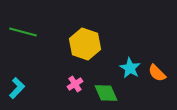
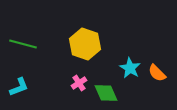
green line: moved 12 px down
pink cross: moved 4 px right, 1 px up
cyan L-shape: moved 2 px right, 1 px up; rotated 25 degrees clockwise
